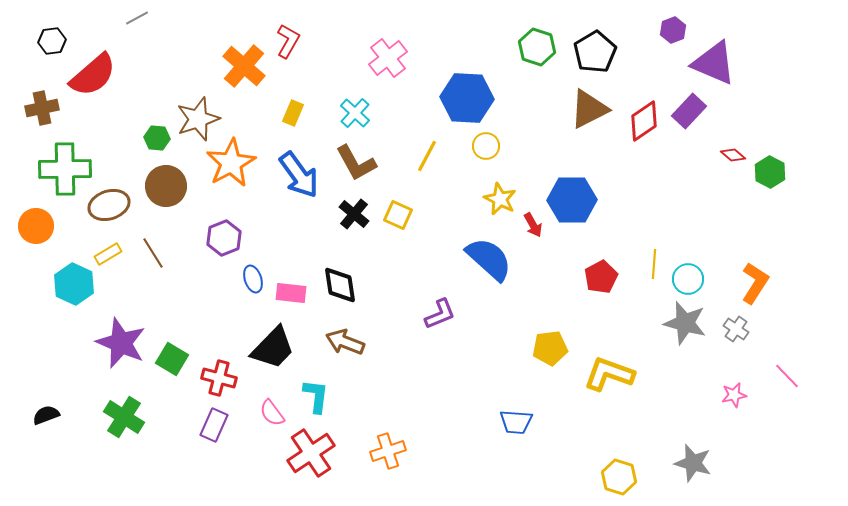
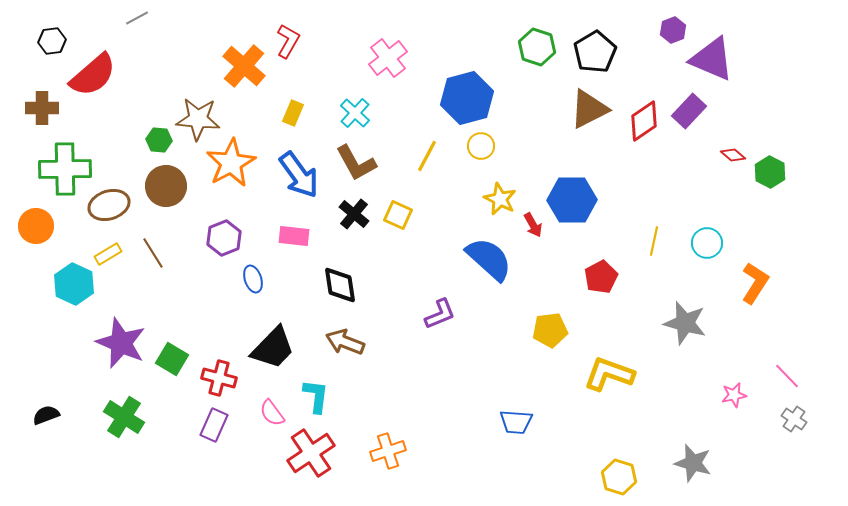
purple triangle at (714, 63): moved 2 px left, 4 px up
blue hexagon at (467, 98): rotated 18 degrees counterclockwise
brown cross at (42, 108): rotated 12 degrees clockwise
brown star at (198, 119): rotated 24 degrees clockwise
green hexagon at (157, 138): moved 2 px right, 2 px down
yellow circle at (486, 146): moved 5 px left
yellow line at (654, 264): moved 23 px up; rotated 8 degrees clockwise
cyan circle at (688, 279): moved 19 px right, 36 px up
pink rectangle at (291, 293): moved 3 px right, 57 px up
gray cross at (736, 329): moved 58 px right, 90 px down
yellow pentagon at (550, 348): moved 18 px up
